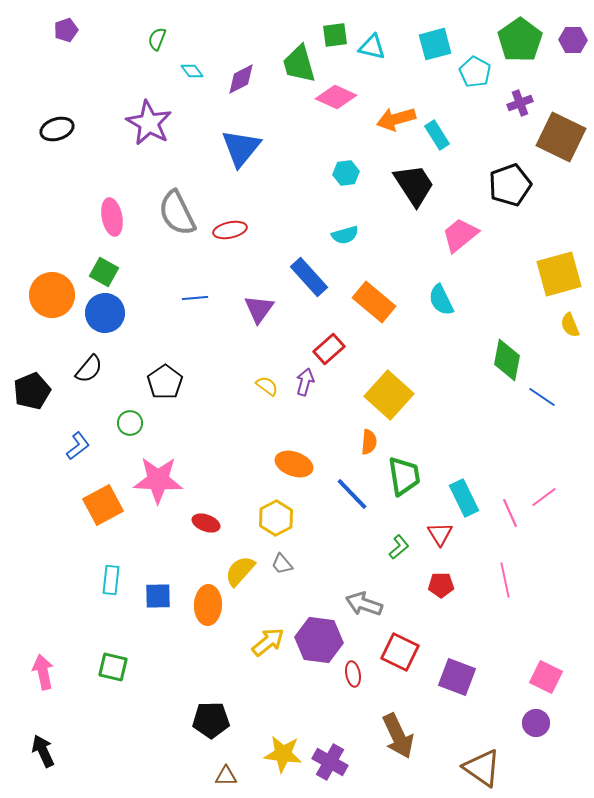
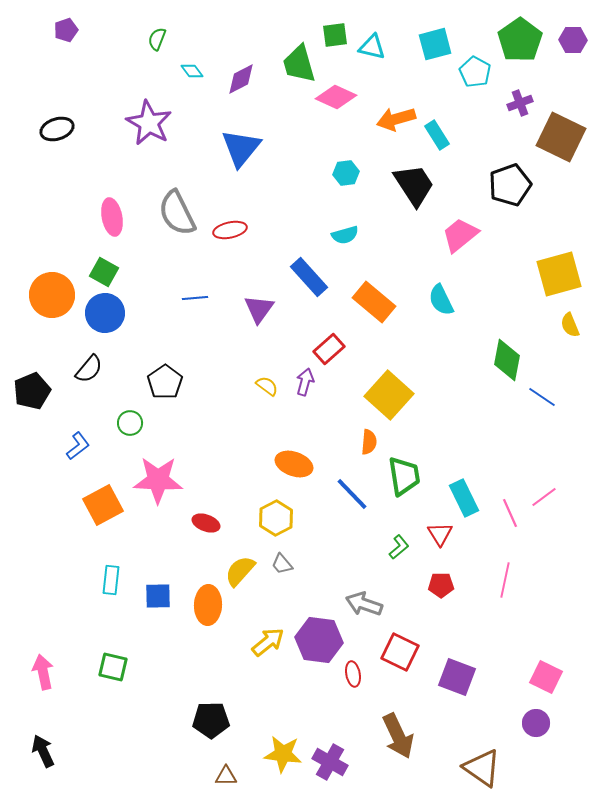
pink line at (505, 580): rotated 24 degrees clockwise
